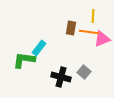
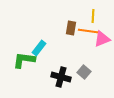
orange line: moved 1 px left, 1 px up
